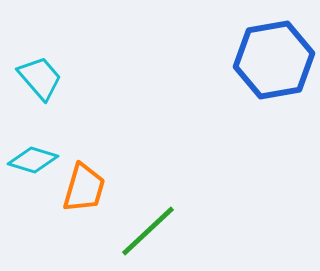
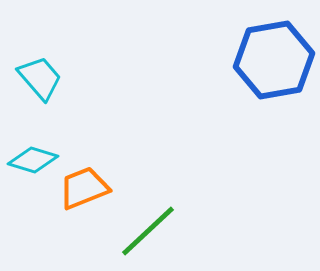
orange trapezoid: rotated 128 degrees counterclockwise
